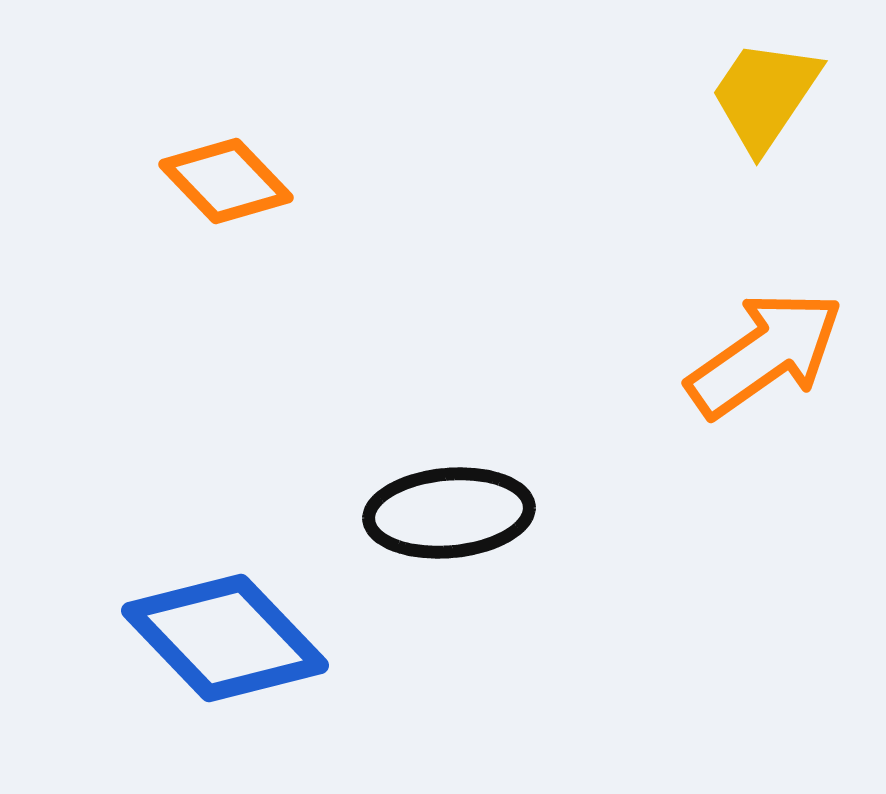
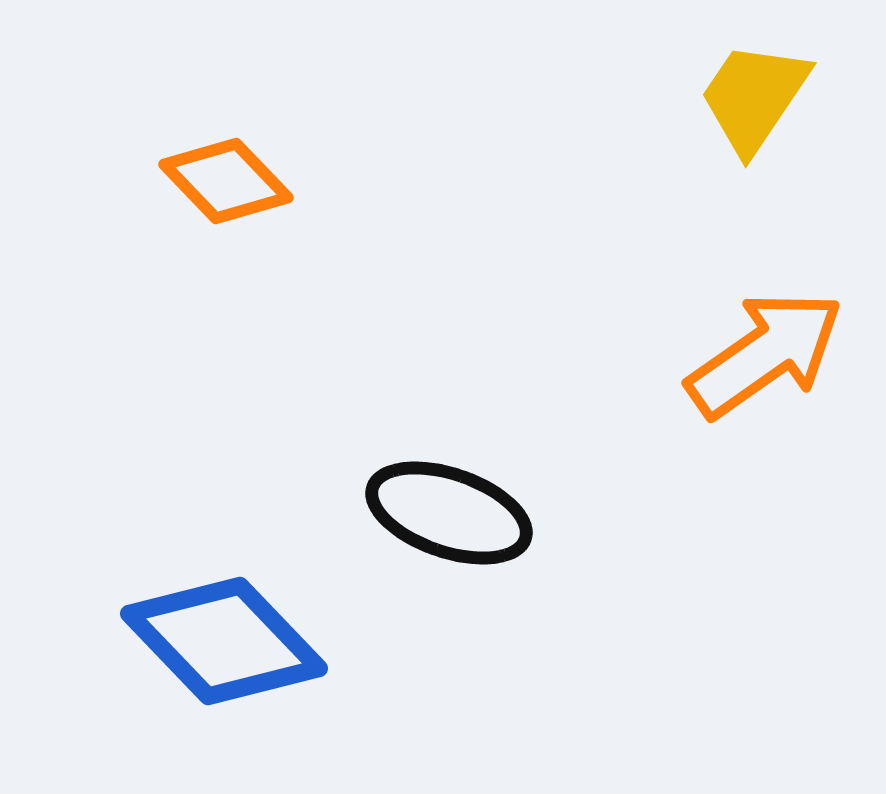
yellow trapezoid: moved 11 px left, 2 px down
black ellipse: rotated 24 degrees clockwise
blue diamond: moved 1 px left, 3 px down
